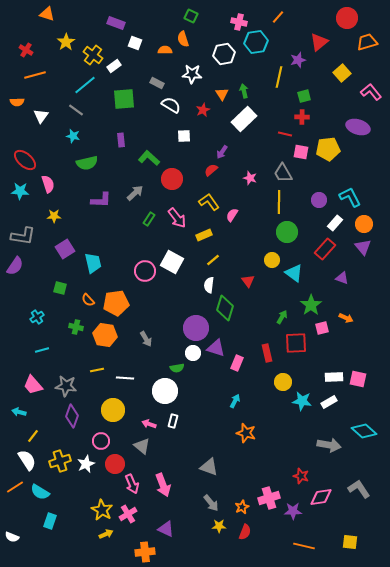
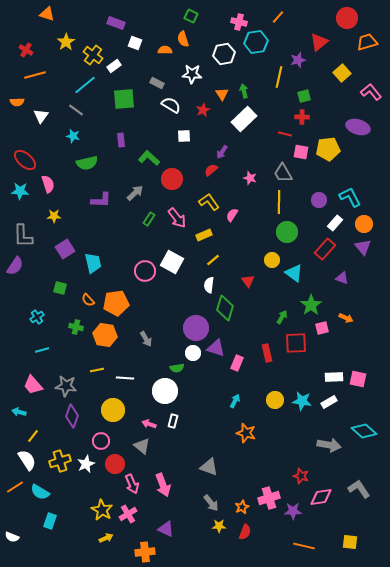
gray L-shape at (23, 236): rotated 80 degrees clockwise
yellow circle at (283, 382): moved 8 px left, 18 px down
yellow arrow at (106, 534): moved 4 px down
